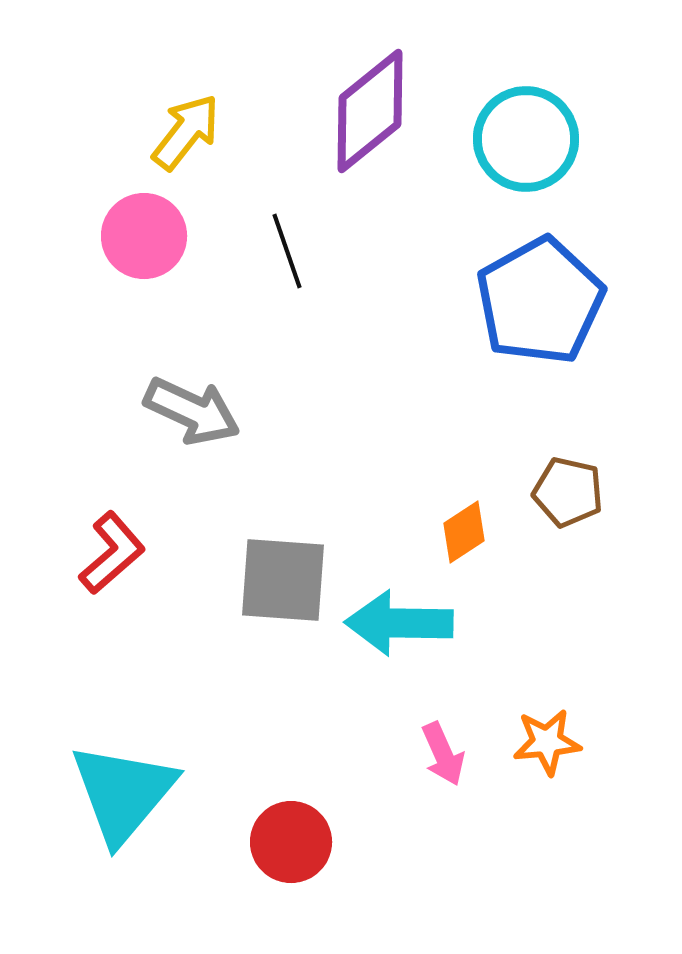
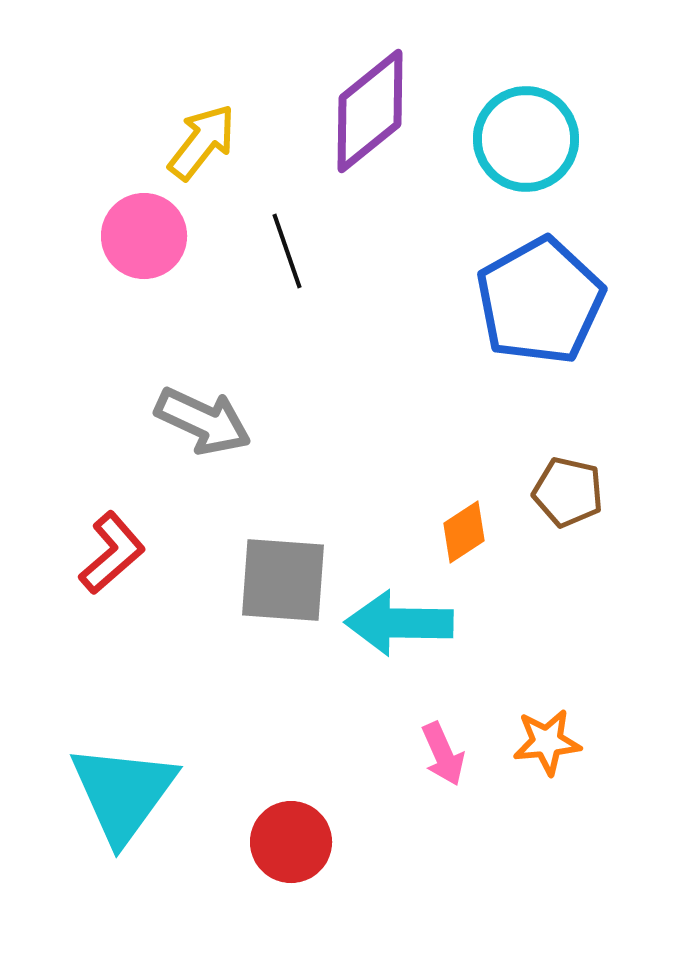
yellow arrow: moved 16 px right, 10 px down
gray arrow: moved 11 px right, 10 px down
cyan triangle: rotated 4 degrees counterclockwise
